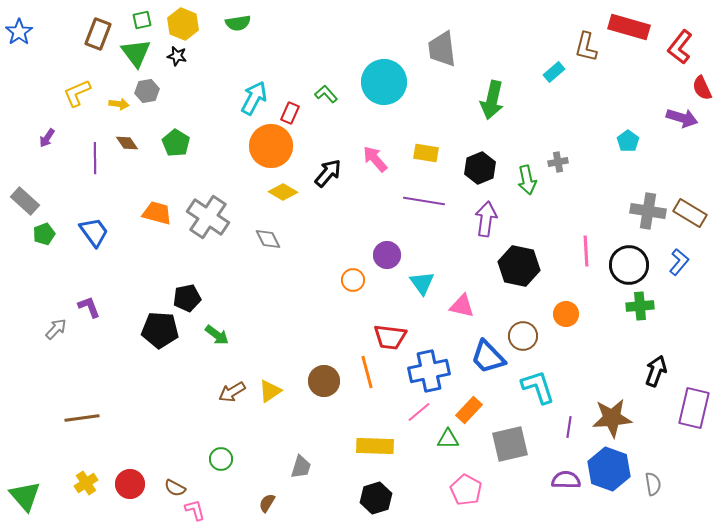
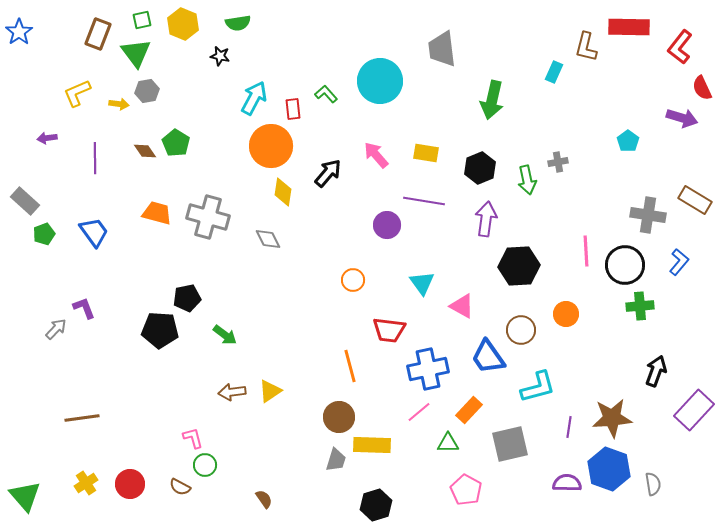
red rectangle at (629, 27): rotated 15 degrees counterclockwise
black star at (177, 56): moved 43 px right
cyan rectangle at (554, 72): rotated 25 degrees counterclockwise
cyan circle at (384, 82): moved 4 px left, 1 px up
red rectangle at (290, 113): moved 3 px right, 4 px up; rotated 30 degrees counterclockwise
purple arrow at (47, 138): rotated 48 degrees clockwise
brown diamond at (127, 143): moved 18 px right, 8 px down
pink arrow at (375, 159): moved 1 px right, 4 px up
yellow diamond at (283, 192): rotated 68 degrees clockwise
gray cross at (648, 211): moved 4 px down
brown rectangle at (690, 213): moved 5 px right, 13 px up
gray cross at (208, 217): rotated 18 degrees counterclockwise
purple circle at (387, 255): moved 30 px up
black circle at (629, 265): moved 4 px left
black hexagon at (519, 266): rotated 15 degrees counterclockwise
pink triangle at (462, 306): rotated 16 degrees clockwise
purple L-shape at (89, 307): moved 5 px left, 1 px down
green arrow at (217, 335): moved 8 px right
brown circle at (523, 336): moved 2 px left, 6 px up
red trapezoid at (390, 337): moved 1 px left, 7 px up
blue trapezoid at (488, 357): rotated 9 degrees clockwise
blue cross at (429, 371): moved 1 px left, 2 px up
orange line at (367, 372): moved 17 px left, 6 px up
brown circle at (324, 381): moved 15 px right, 36 px down
cyan L-shape at (538, 387): rotated 93 degrees clockwise
brown arrow at (232, 392): rotated 24 degrees clockwise
purple rectangle at (694, 408): moved 2 px down; rotated 30 degrees clockwise
green triangle at (448, 439): moved 4 px down
yellow rectangle at (375, 446): moved 3 px left, 1 px up
green circle at (221, 459): moved 16 px left, 6 px down
gray trapezoid at (301, 467): moved 35 px right, 7 px up
purple semicircle at (566, 480): moved 1 px right, 3 px down
brown semicircle at (175, 488): moved 5 px right, 1 px up
black hexagon at (376, 498): moved 7 px down
brown semicircle at (267, 503): moved 3 px left, 4 px up; rotated 114 degrees clockwise
pink L-shape at (195, 510): moved 2 px left, 72 px up
